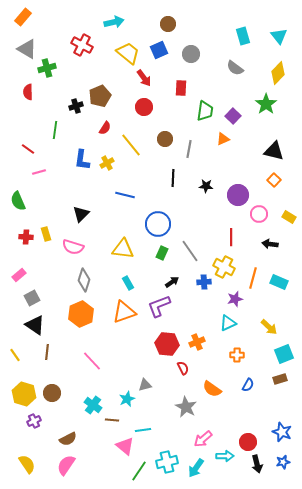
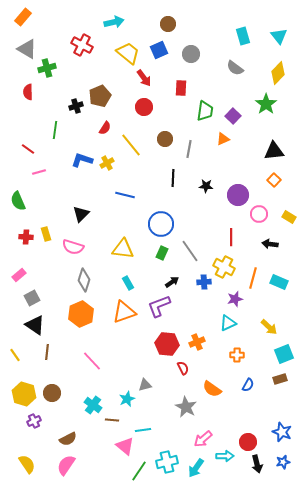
black triangle at (274, 151): rotated 20 degrees counterclockwise
blue L-shape at (82, 160): rotated 100 degrees clockwise
blue circle at (158, 224): moved 3 px right
